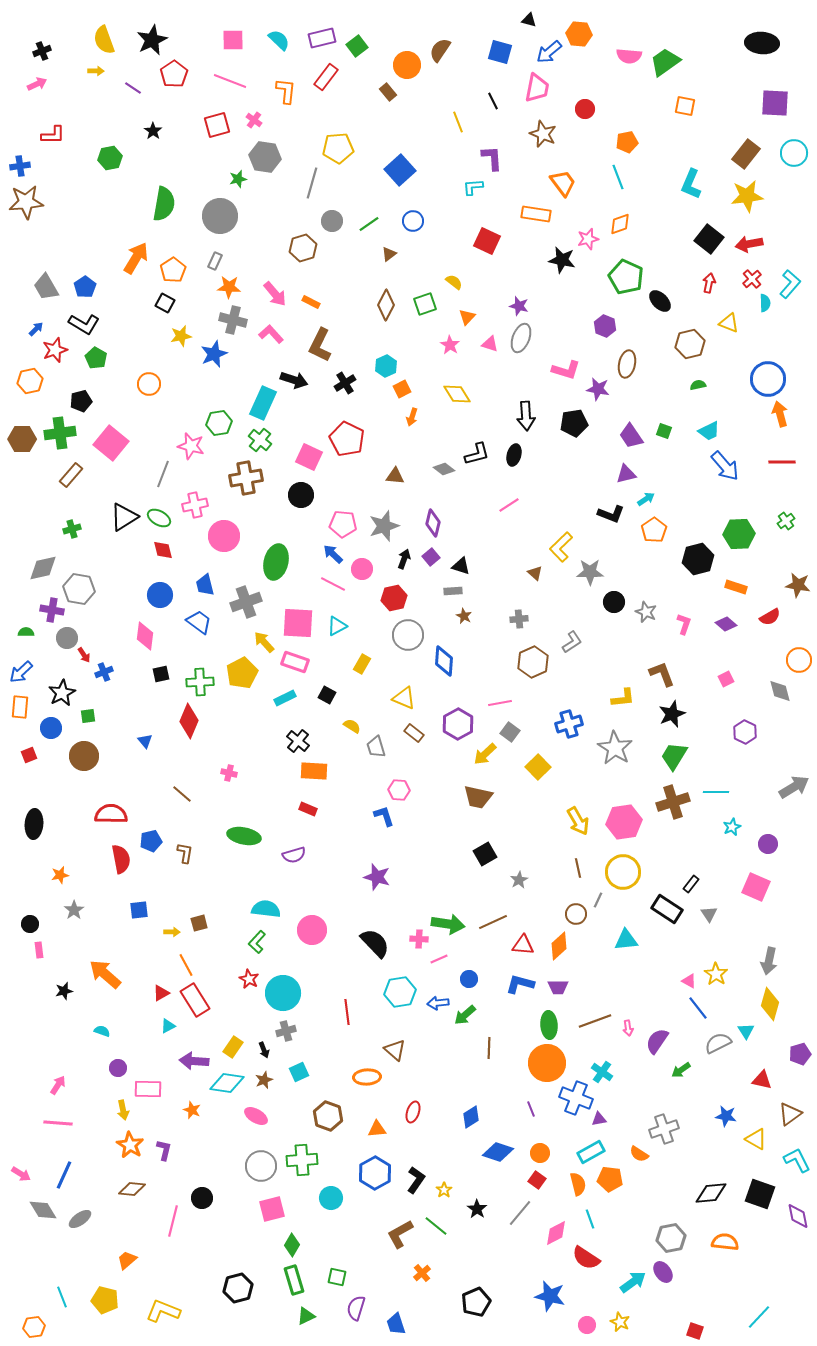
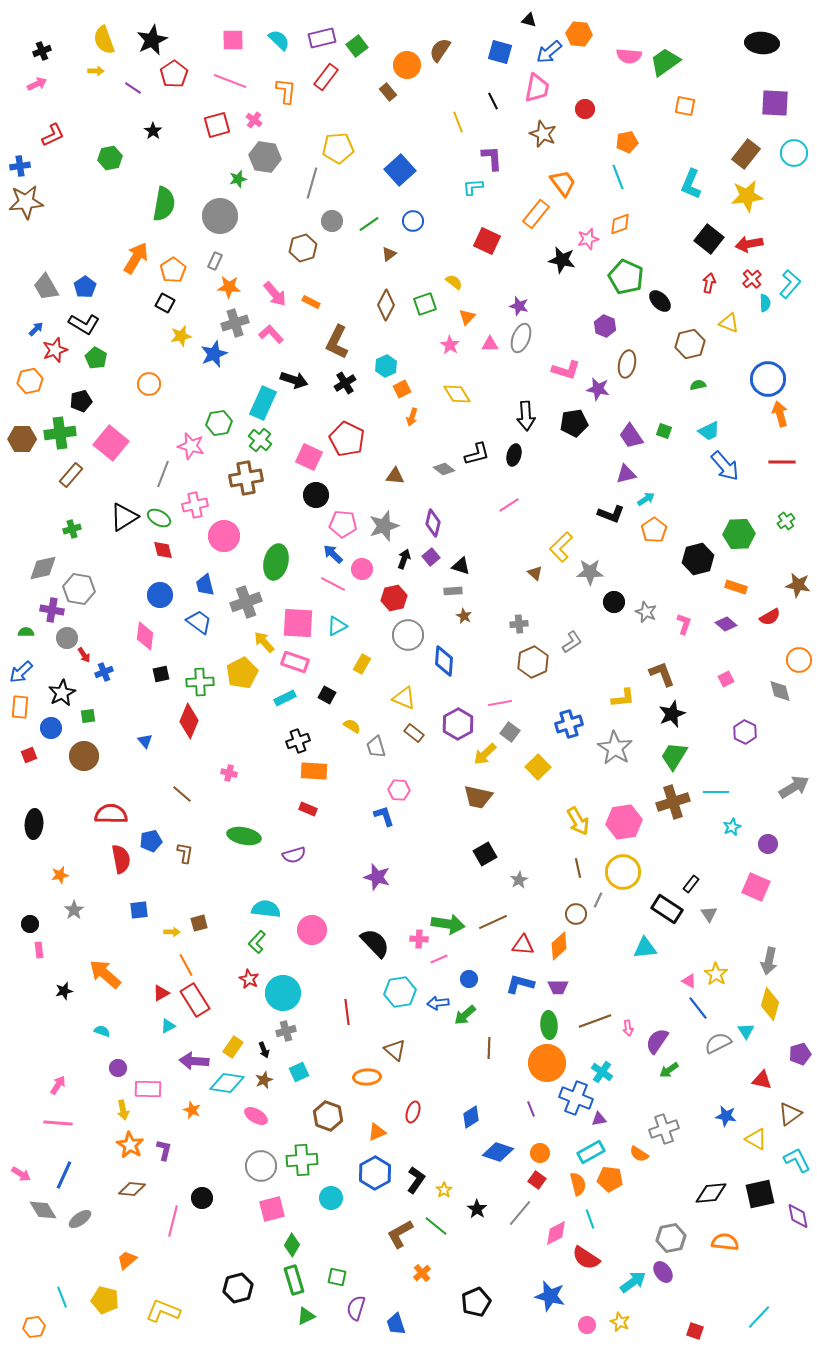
red L-shape at (53, 135): rotated 25 degrees counterclockwise
orange rectangle at (536, 214): rotated 60 degrees counterclockwise
gray cross at (233, 320): moved 2 px right, 3 px down; rotated 32 degrees counterclockwise
pink triangle at (490, 344): rotated 18 degrees counterclockwise
brown L-shape at (320, 345): moved 17 px right, 3 px up
black circle at (301, 495): moved 15 px right
gray cross at (519, 619): moved 5 px down
black cross at (298, 741): rotated 30 degrees clockwise
cyan triangle at (626, 940): moved 19 px right, 8 px down
green arrow at (681, 1070): moved 12 px left
orange triangle at (377, 1129): moved 3 px down; rotated 18 degrees counterclockwise
black square at (760, 1194): rotated 32 degrees counterclockwise
